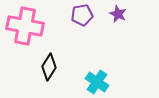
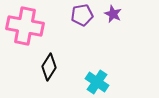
purple star: moved 5 px left
